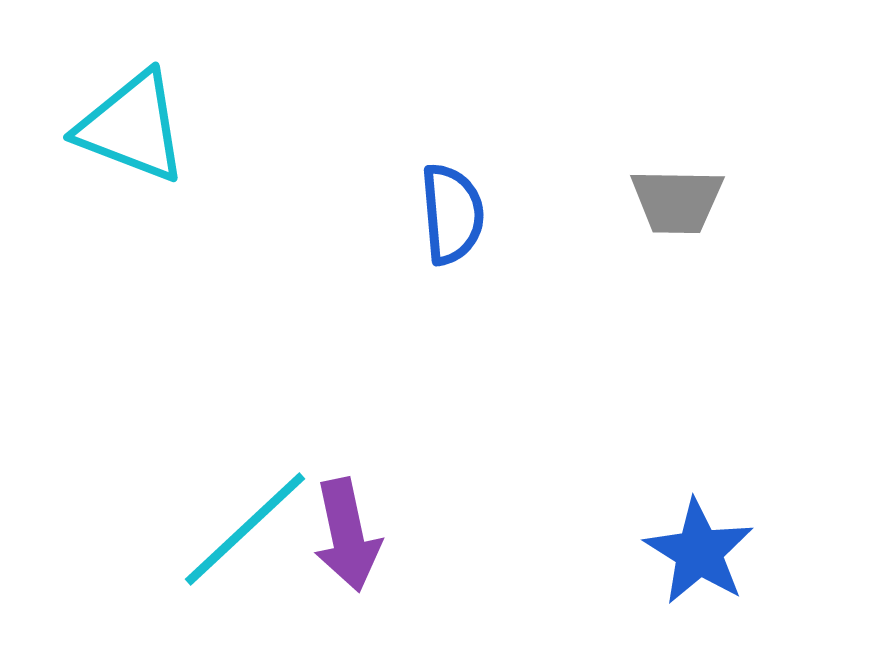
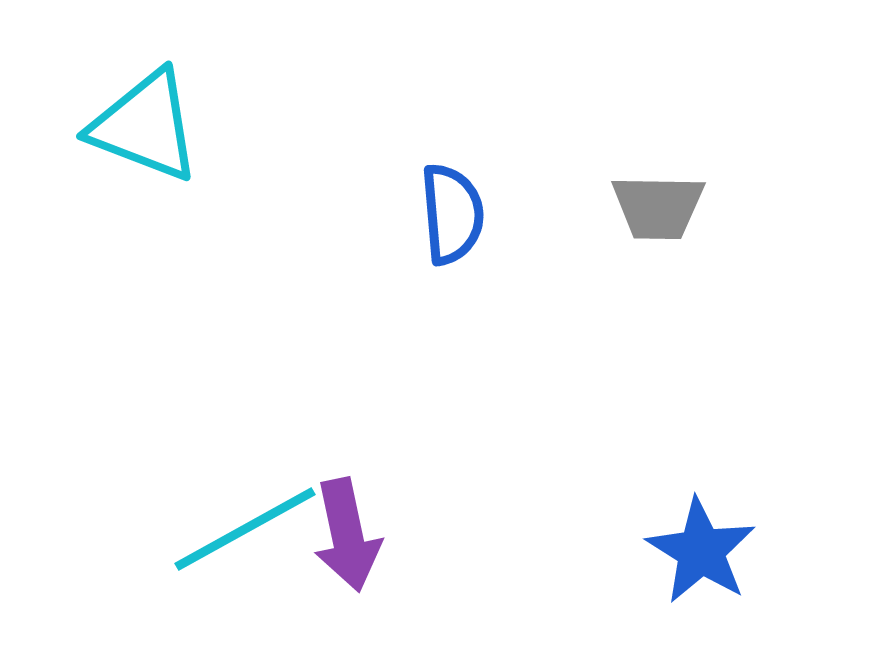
cyan triangle: moved 13 px right, 1 px up
gray trapezoid: moved 19 px left, 6 px down
cyan line: rotated 14 degrees clockwise
blue star: moved 2 px right, 1 px up
